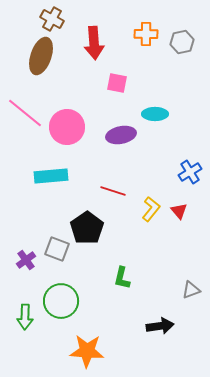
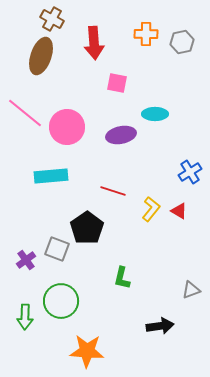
red triangle: rotated 18 degrees counterclockwise
